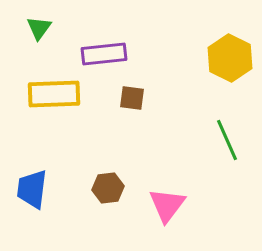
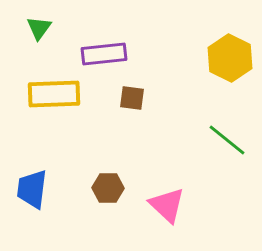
green line: rotated 27 degrees counterclockwise
brown hexagon: rotated 8 degrees clockwise
pink triangle: rotated 24 degrees counterclockwise
